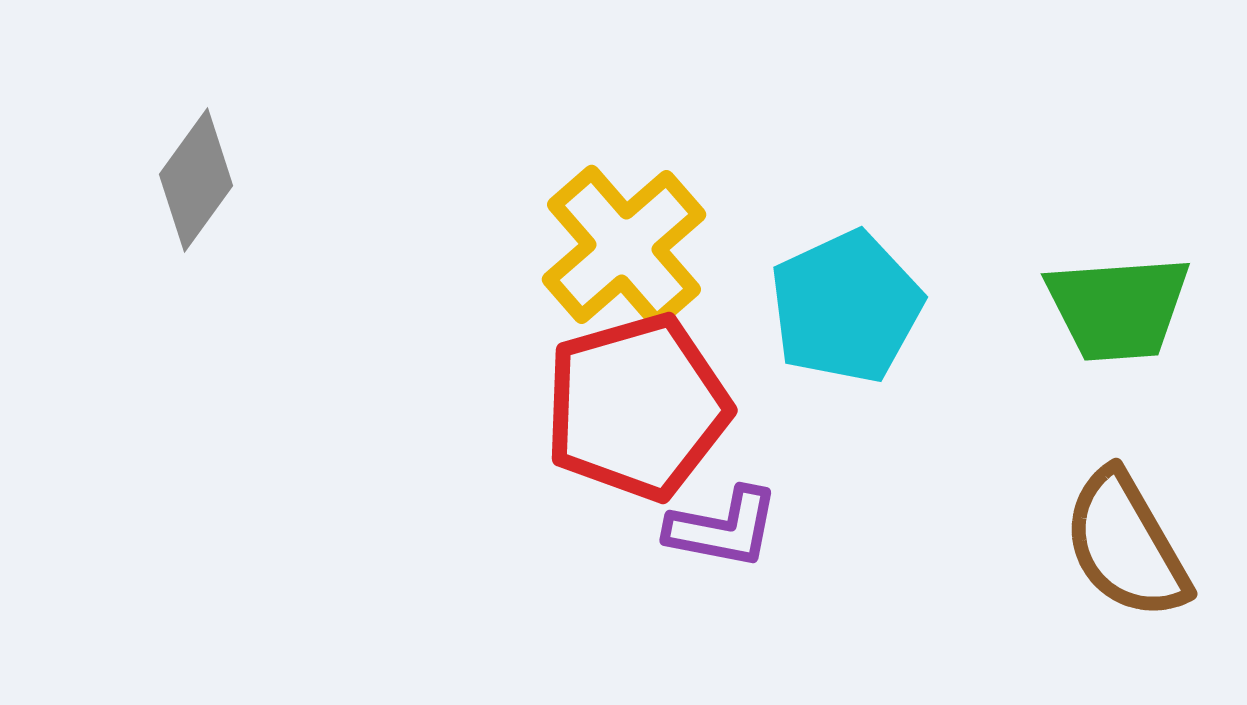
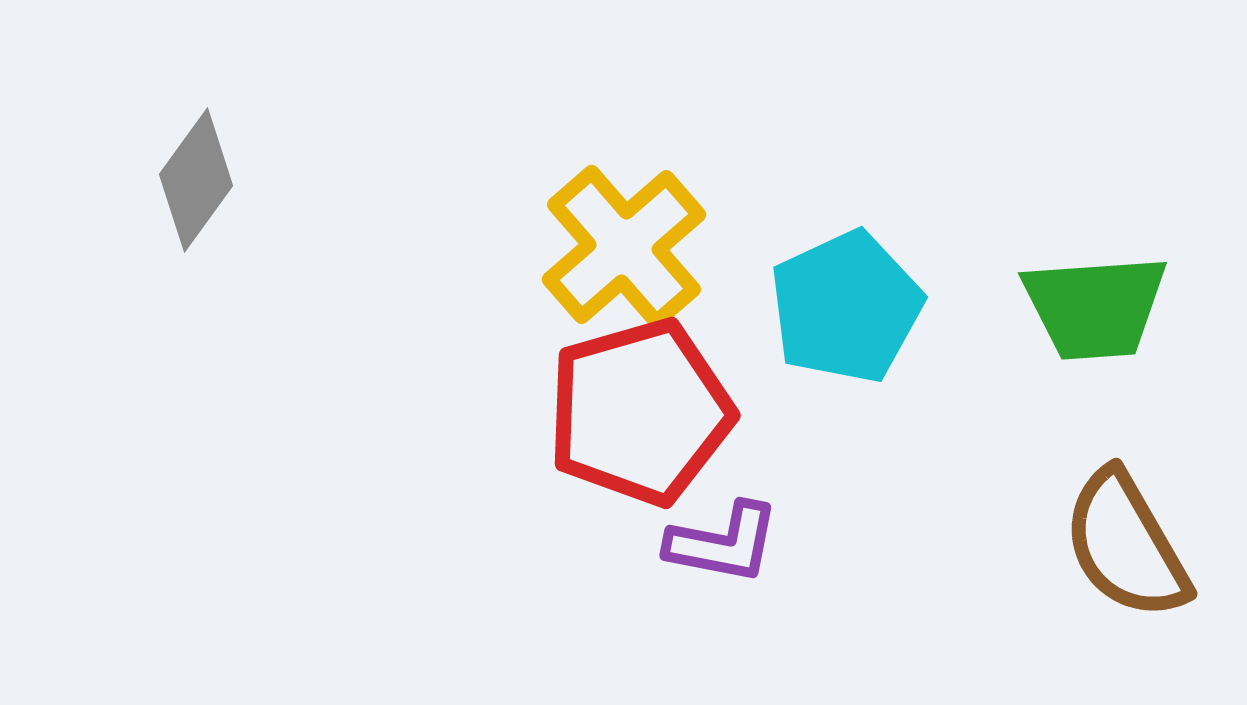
green trapezoid: moved 23 px left, 1 px up
red pentagon: moved 3 px right, 5 px down
purple L-shape: moved 15 px down
